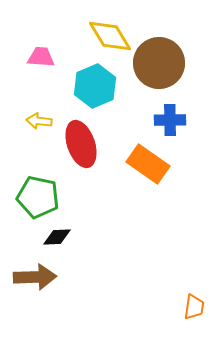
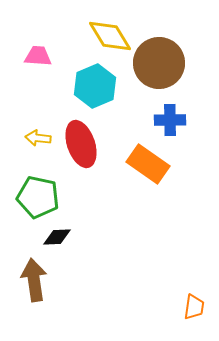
pink trapezoid: moved 3 px left, 1 px up
yellow arrow: moved 1 px left, 17 px down
brown arrow: moved 1 px left, 3 px down; rotated 96 degrees counterclockwise
